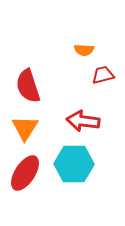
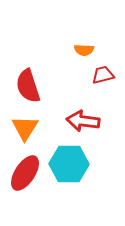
cyan hexagon: moved 5 px left
